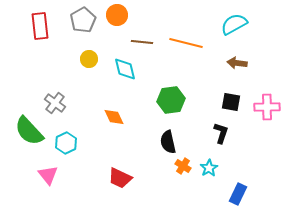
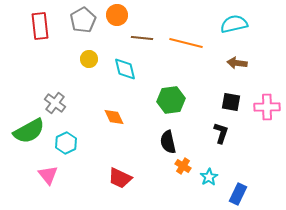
cyan semicircle: rotated 16 degrees clockwise
brown line: moved 4 px up
green semicircle: rotated 76 degrees counterclockwise
cyan star: moved 9 px down
